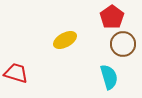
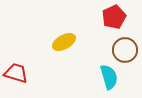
red pentagon: moved 2 px right; rotated 10 degrees clockwise
yellow ellipse: moved 1 px left, 2 px down
brown circle: moved 2 px right, 6 px down
